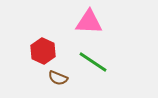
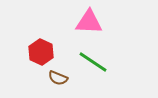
red hexagon: moved 2 px left, 1 px down
